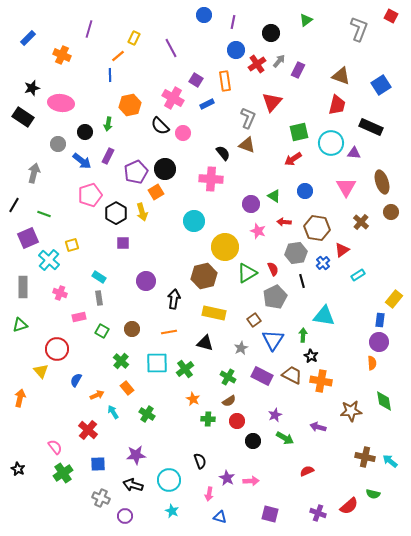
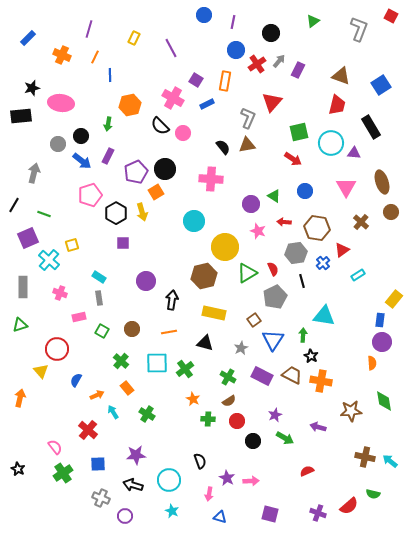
green triangle at (306, 20): moved 7 px right, 1 px down
orange line at (118, 56): moved 23 px left, 1 px down; rotated 24 degrees counterclockwise
orange rectangle at (225, 81): rotated 18 degrees clockwise
black rectangle at (23, 117): moved 2 px left, 1 px up; rotated 40 degrees counterclockwise
black rectangle at (371, 127): rotated 35 degrees clockwise
black circle at (85, 132): moved 4 px left, 4 px down
brown triangle at (247, 145): rotated 30 degrees counterclockwise
black semicircle at (223, 153): moved 6 px up
red arrow at (293, 159): rotated 114 degrees counterclockwise
black arrow at (174, 299): moved 2 px left, 1 px down
purple circle at (379, 342): moved 3 px right
